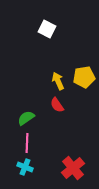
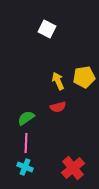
red semicircle: moved 1 px right, 2 px down; rotated 70 degrees counterclockwise
pink line: moved 1 px left
